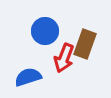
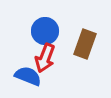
red arrow: moved 19 px left
blue semicircle: moved 1 px up; rotated 40 degrees clockwise
